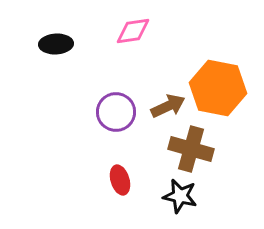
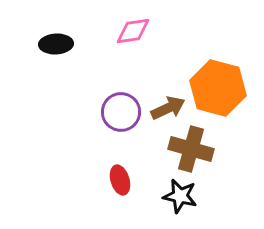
orange hexagon: rotated 4 degrees clockwise
brown arrow: moved 2 px down
purple circle: moved 5 px right
